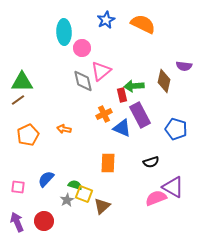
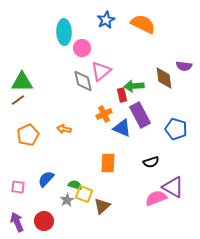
brown diamond: moved 3 px up; rotated 20 degrees counterclockwise
